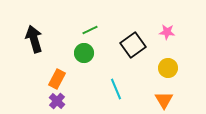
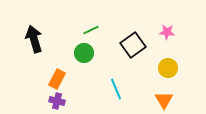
green line: moved 1 px right
purple cross: rotated 28 degrees counterclockwise
